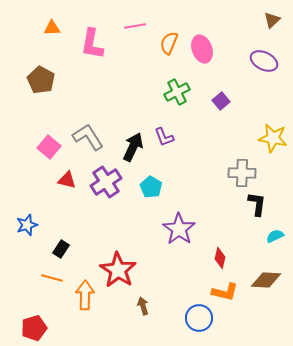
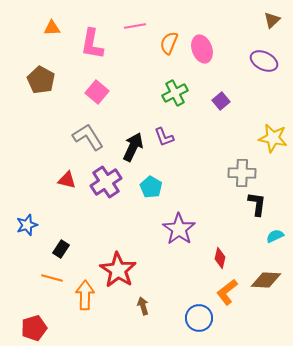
green cross: moved 2 px left, 1 px down
pink square: moved 48 px right, 55 px up
orange L-shape: moved 2 px right; rotated 128 degrees clockwise
